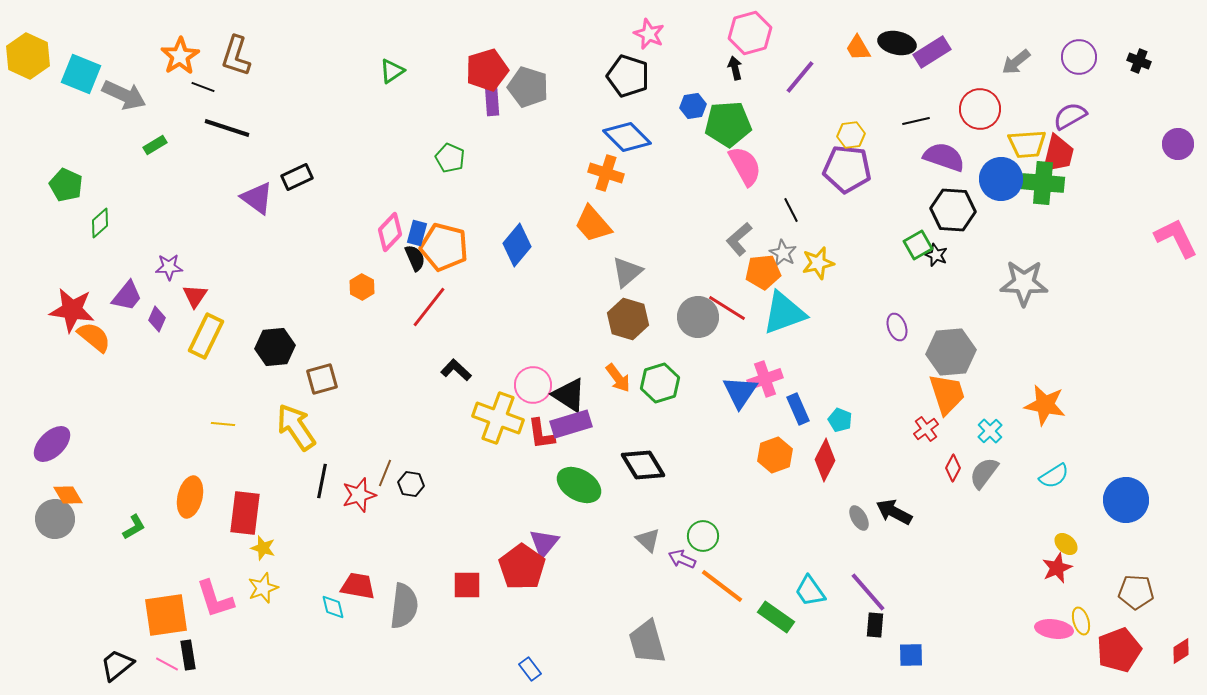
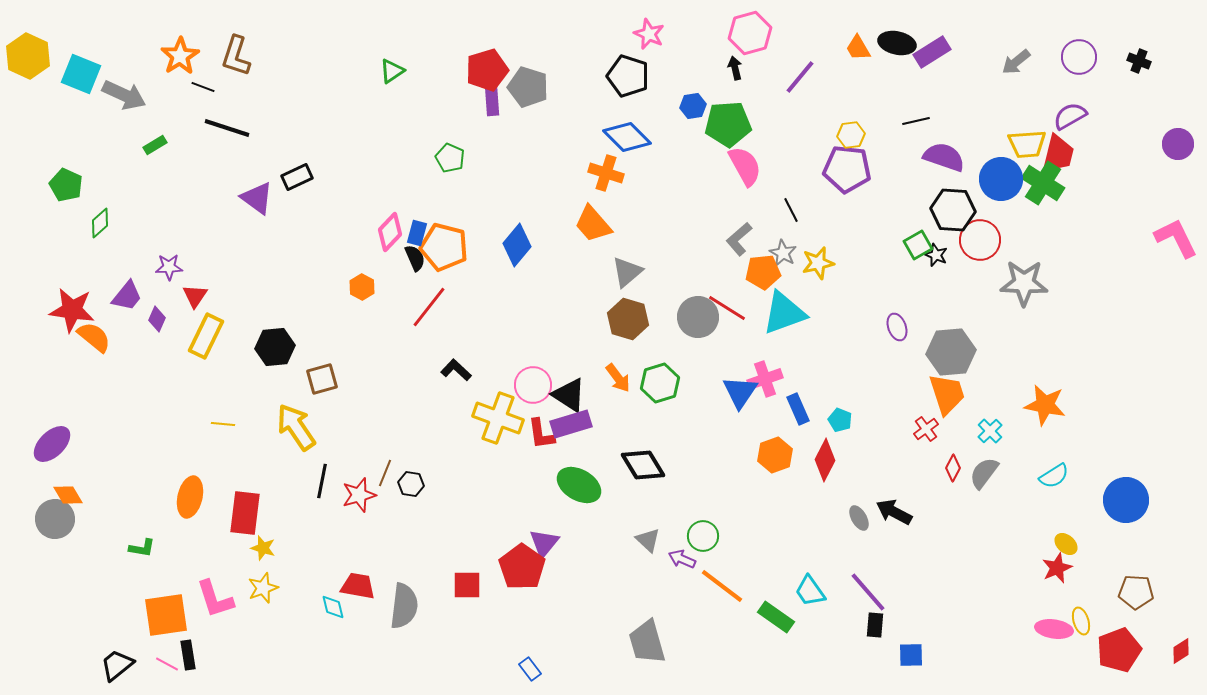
red circle at (980, 109): moved 131 px down
green cross at (1043, 183): rotated 27 degrees clockwise
green L-shape at (134, 527): moved 8 px right, 21 px down; rotated 40 degrees clockwise
